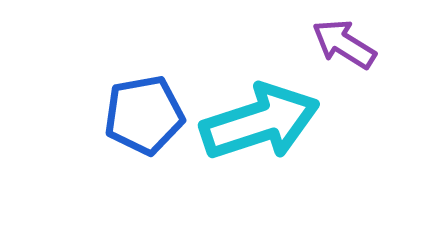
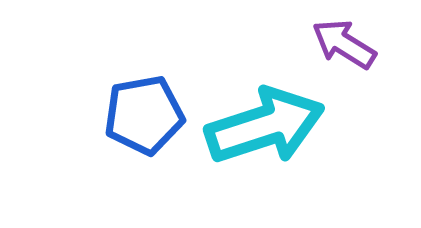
cyan arrow: moved 5 px right, 4 px down
